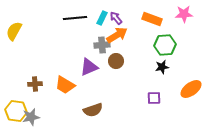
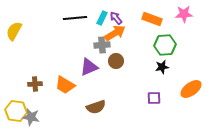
orange arrow: moved 2 px left, 2 px up
brown semicircle: moved 3 px right, 3 px up
gray star: rotated 24 degrees clockwise
